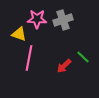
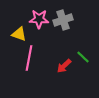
pink star: moved 2 px right
